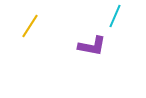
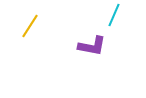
cyan line: moved 1 px left, 1 px up
